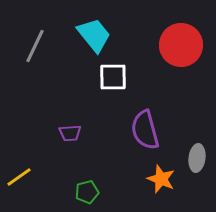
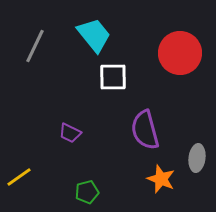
red circle: moved 1 px left, 8 px down
purple trapezoid: rotated 30 degrees clockwise
